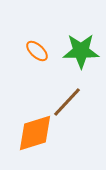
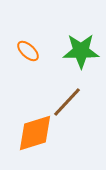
orange ellipse: moved 9 px left
